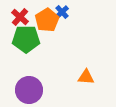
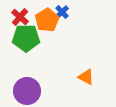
green pentagon: moved 1 px up
orange triangle: rotated 24 degrees clockwise
purple circle: moved 2 px left, 1 px down
